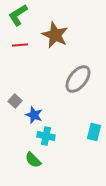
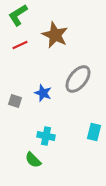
red line: rotated 21 degrees counterclockwise
gray square: rotated 24 degrees counterclockwise
blue star: moved 9 px right, 22 px up
